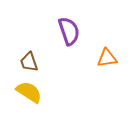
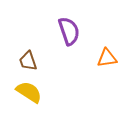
brown trapezoid: moved 1 px left, 1 px up
